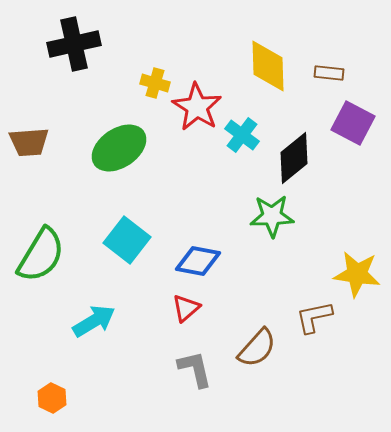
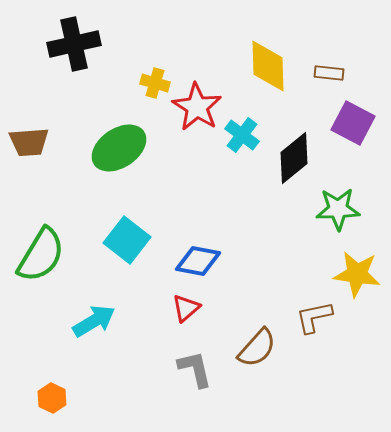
green star: moved 66 px right, 7 px up
